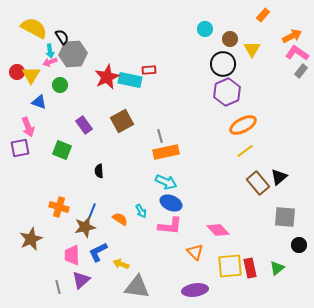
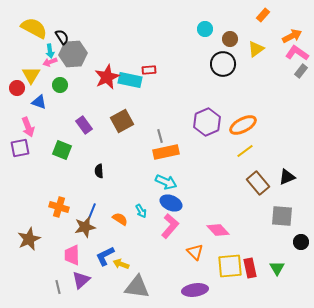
yellow triangle at (252, 49): moved 4 px right; rotated 24 degrees clockwise
red circle at (17, 72): moved 16 px down
purple hexagon at (227, 92): moved 20 px left, 30 px down
black triangle at (279, 177): moved 8 px right; rotated 18 degrees clockwise
gray square at (285, 217): moved 3 px left, 1 px up
pink L-shape at (170, 226): rotated 55 degrees counterclockwise
brown star at (31, 239): moved 2 px left
black circle at (299, 245): moved 2 px right, 3 px up
blue L-shape at (98, 252): moved 7 px right, 4 px down
green triangle at (277, 268): rotated 21 degrees counterclockwise
